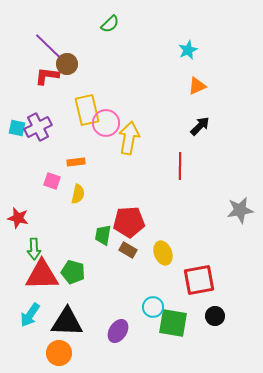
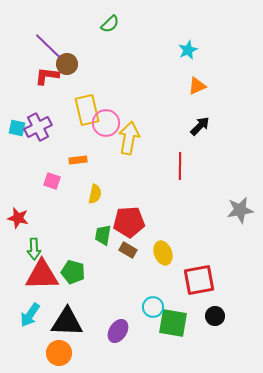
orange rectangle: moved 2 px right, 2 px up
yellow semicircle: moved 17 px right
